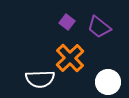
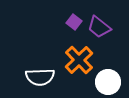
purple square: moved 7 px right
orange cross: moved 9 px right, 2 px down
white semicircle: moved 2 px up
